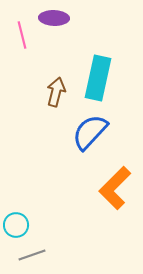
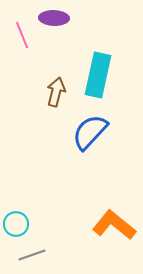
pink line: rotated 8 degrees counterclockwise
cyan rectangle: moved 3 px up
orange L-shape: moved 1 px left, 37 px down; rotated 84 degrees clockwise
cyan circle: moved 1 px up
